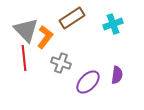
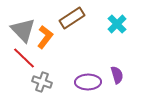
cyan cross: moved 4 px right; rotated 24 degrees counterclockwise
gray triangle: moved 3 px left
red line: rotated 40 degrees counterclockwise
gray cross: moved 19 px left, 19 px down
purple semicircle: rotated 24 degrees counterclockwise
purple ellipse: rotated 45 degrees clockwise
